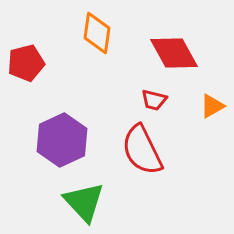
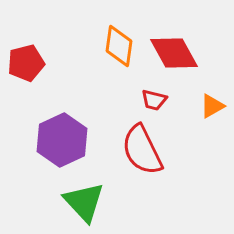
orange diamond: moved 22 px right, 13 px down
